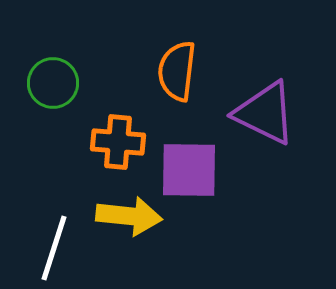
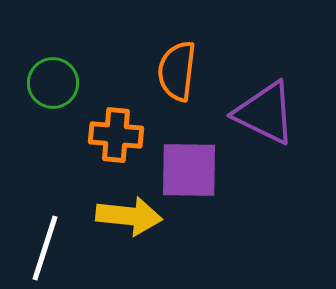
orange cross: moved 2 px left, 7 px up
white line: moved 9 px left
